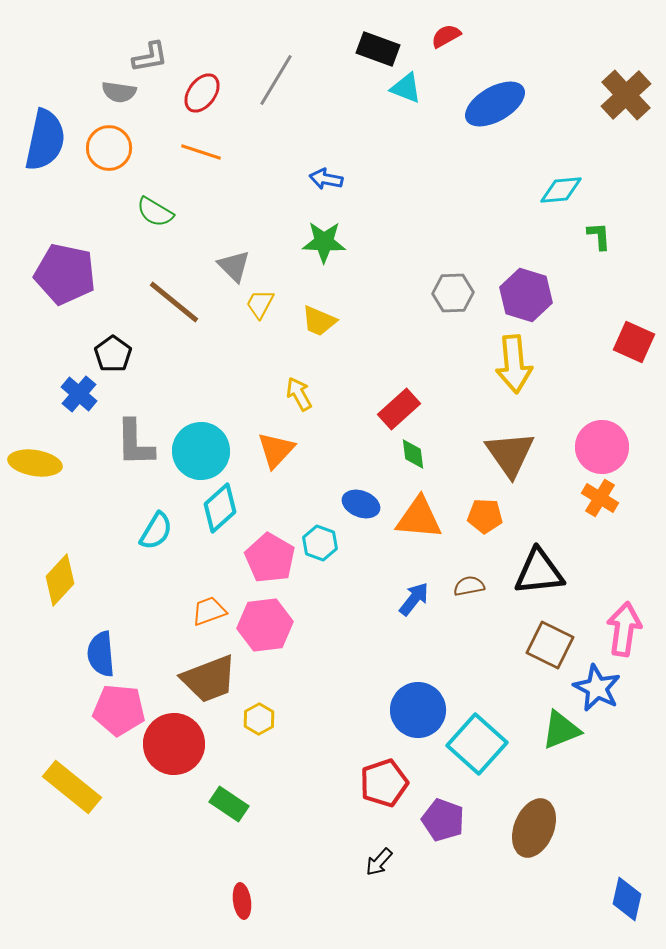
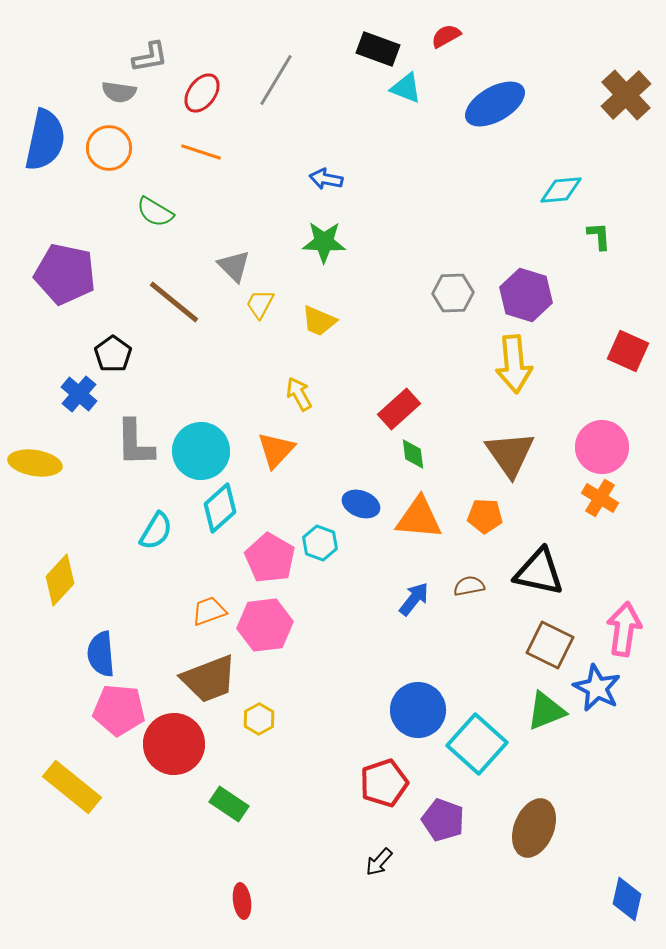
red square at (634, 342): moved 6 px left, 9 px down
black triangle at (539, 572): rotated 18 degrees clockwise
green triangle at (561, 730): moved 15 px left, 19 px up
